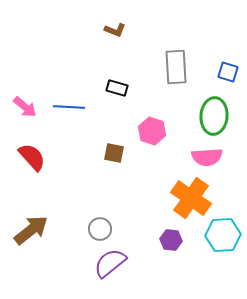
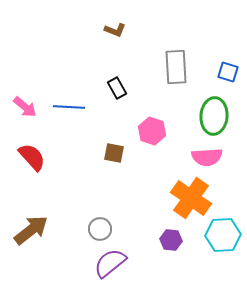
black rectangle: rotated 45 degrees clockwise
